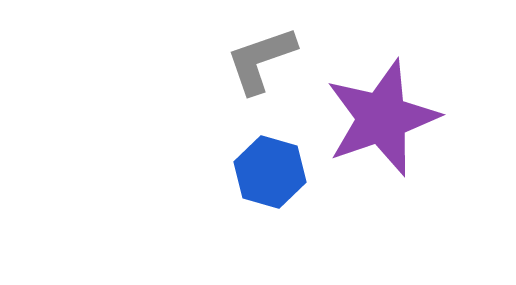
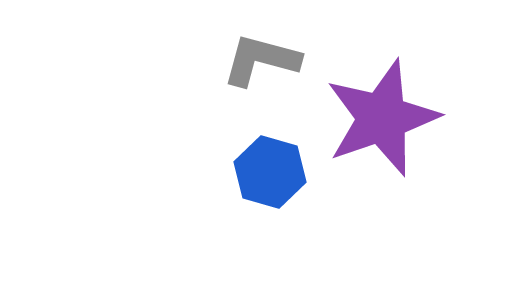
gray L-shape: rotated 34 degrees clockwise
